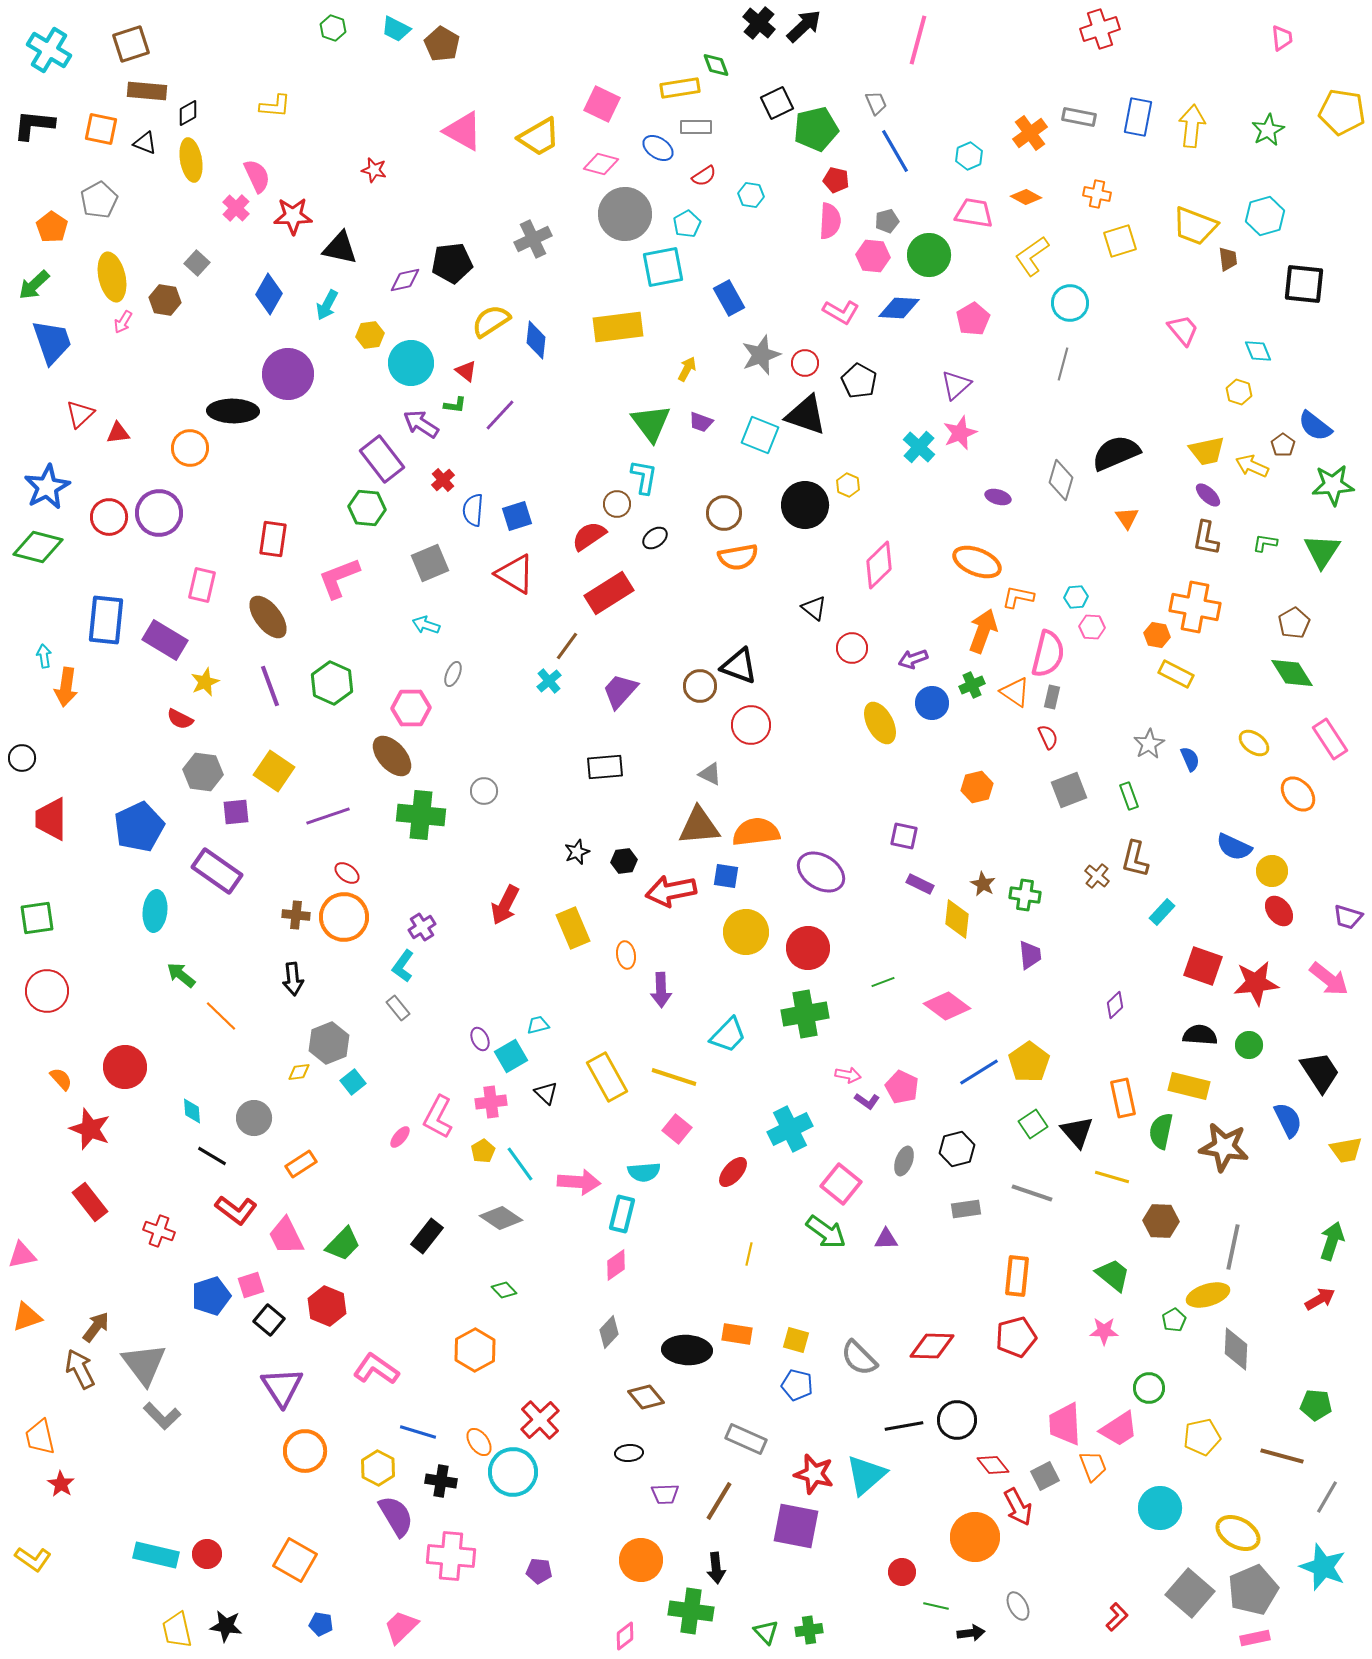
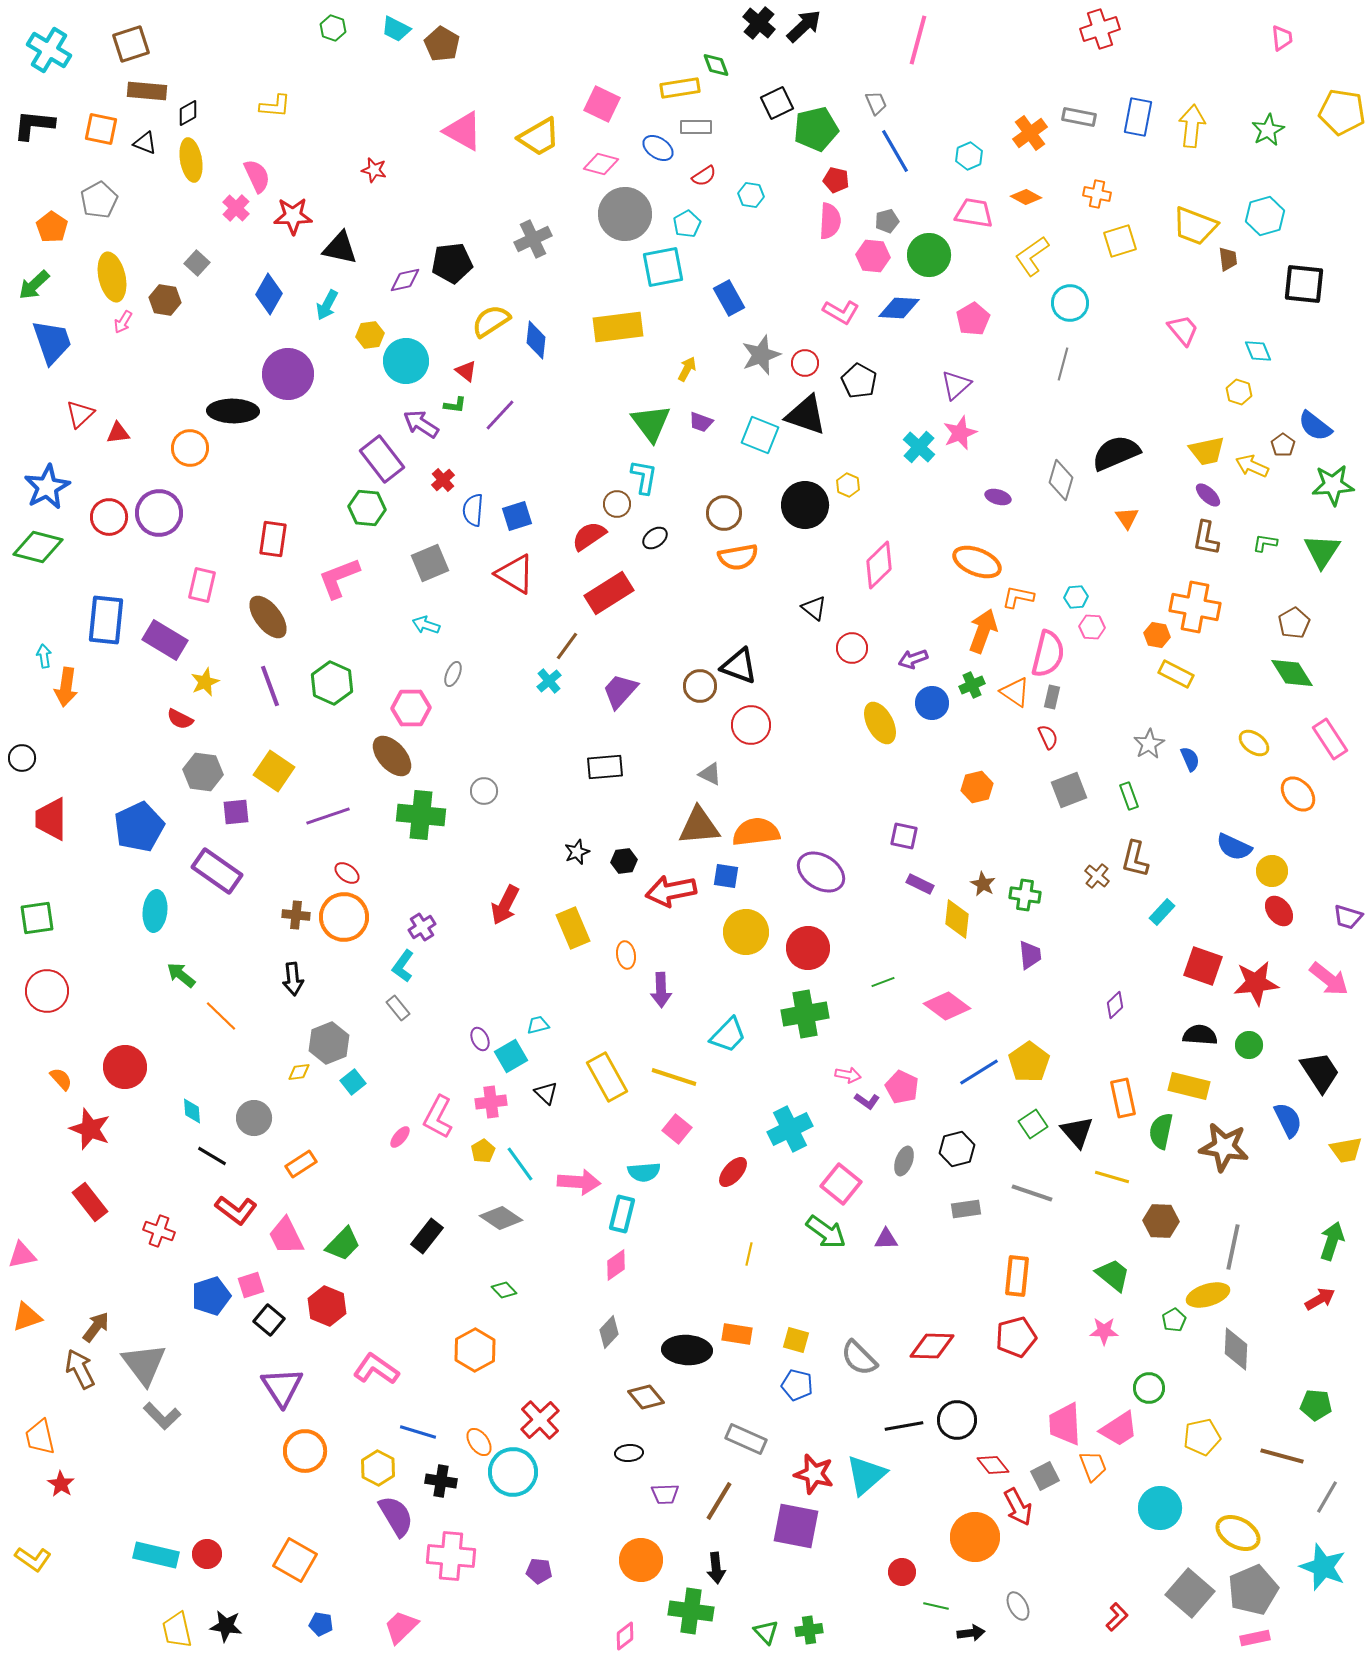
cyan circle at (411, 363): moved 5 px left, 2 px up
